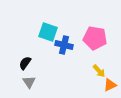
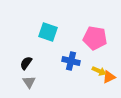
blue cross: moved 7 px right, 16 px down
black semicircle: moved 1 px right
yellow arrow: rotated 24 degrees counterclockwise
orange triangle: moved 1 px left, 8 px up
